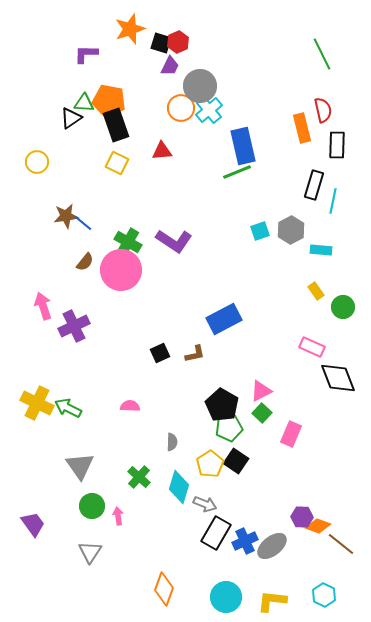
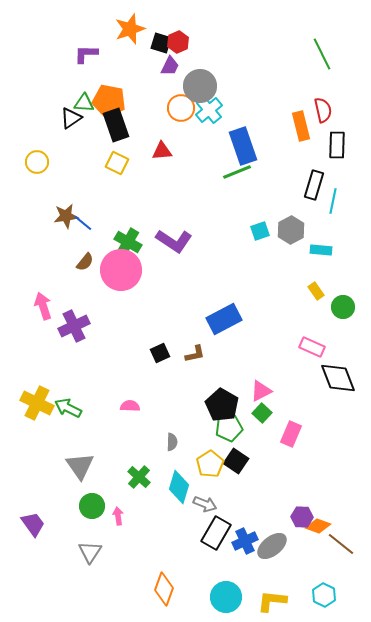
orange rectangle at (302, 128): moved 1 px left, 2 px up
blue rectangle at (243, 146): rotated 6 degrees counterclockwise
